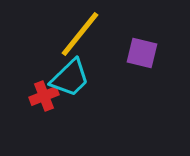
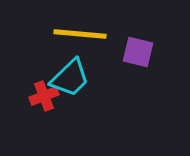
yellow line: rotated 56 degrees clockwise
purple square: moved 4 px left, 1 px up
